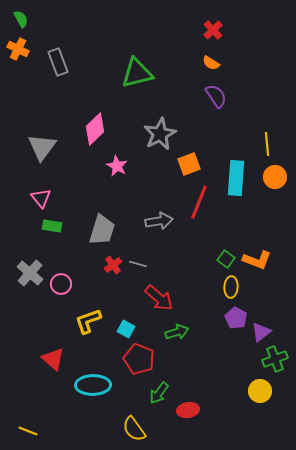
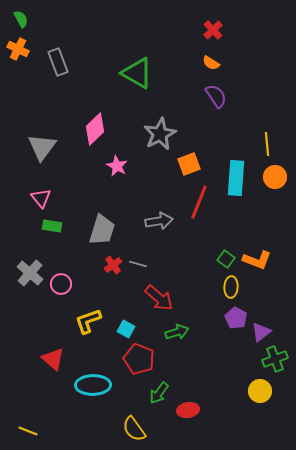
green triangle at (137, 73): rotated 44 degrees clockwise
